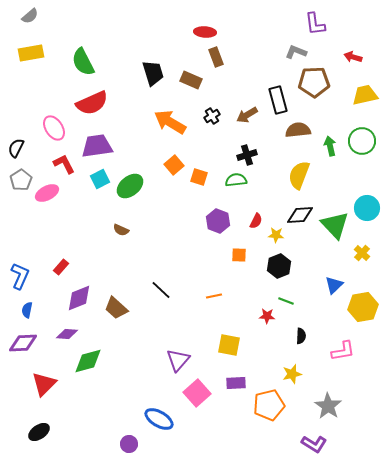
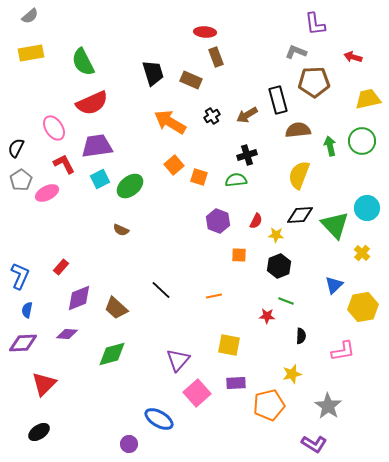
yellow trapezoid at (365, 95): moved 3 px right, 4 px down
green diamond at (88, 361): moved 24 px right, 7 px up
